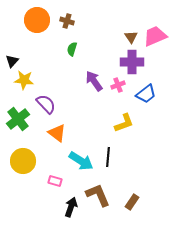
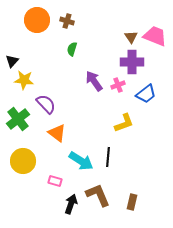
pink trapezoid: rotated 45 degrees clockwise
brown rectangle: rotated 21 degrees counterclockwise
black arrow: moved 3 px up
